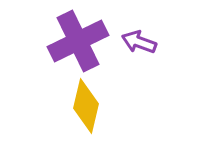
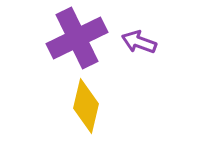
purple cross: moved 1 px left, 3 px up
